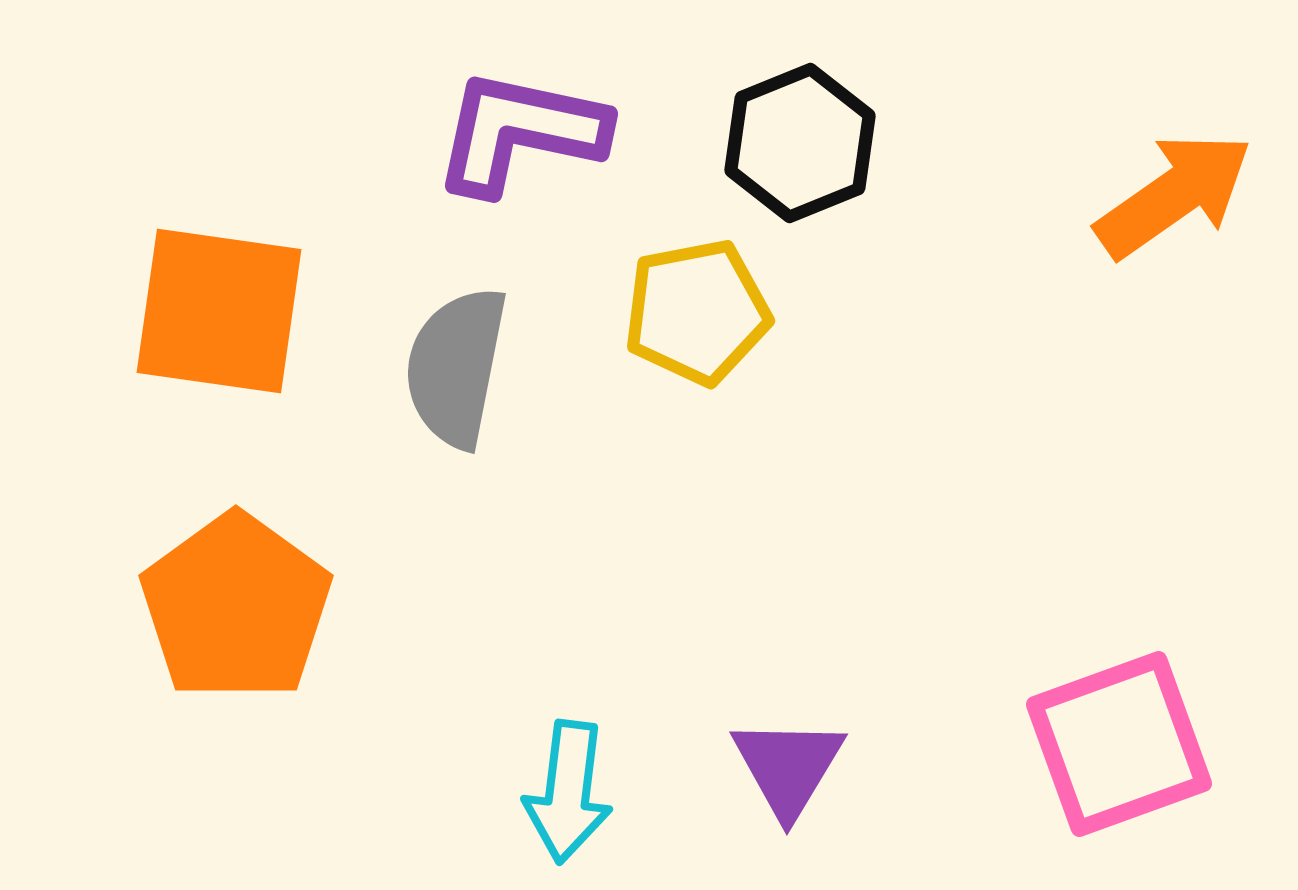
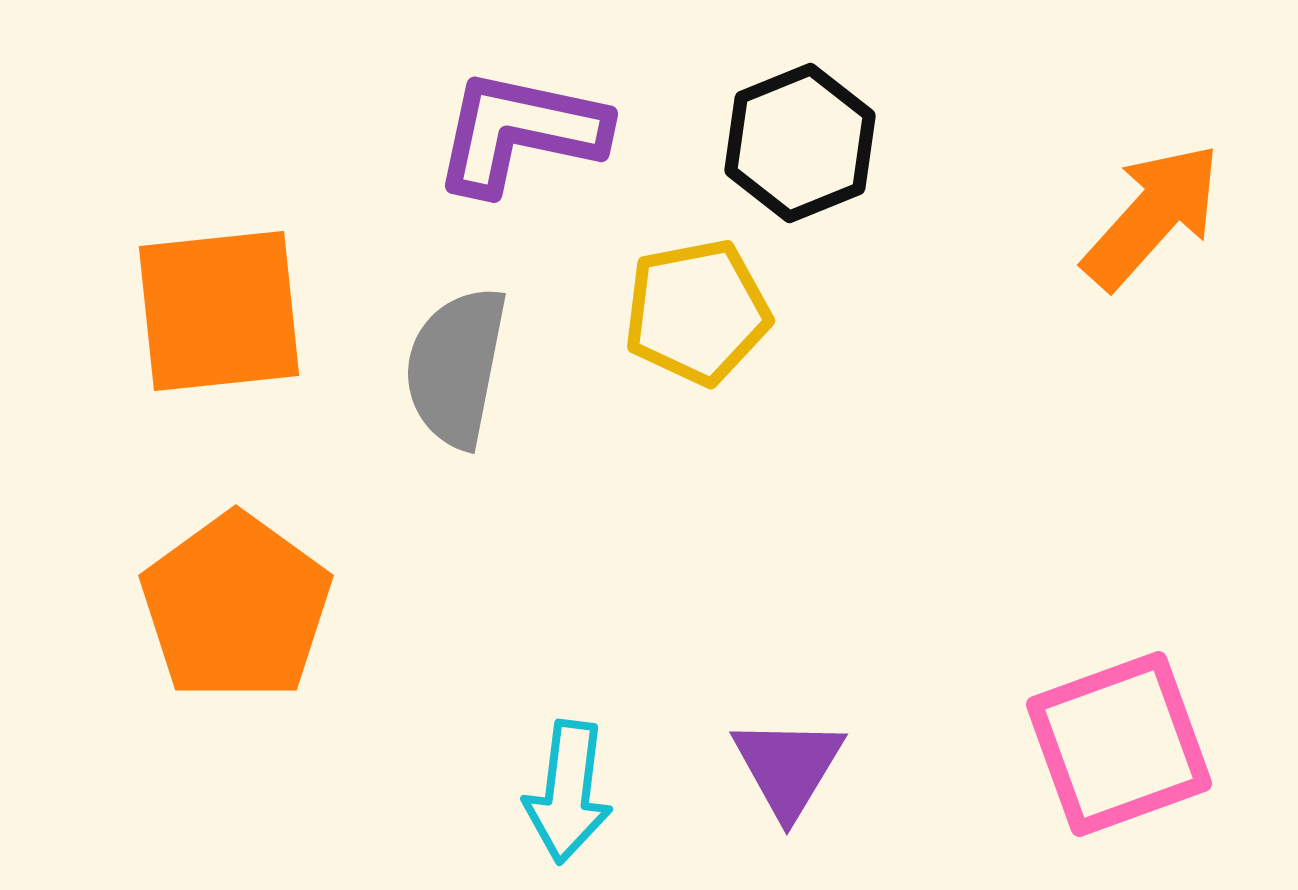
orange arrow: moved 22 px left, 21 px down; rotated 13 degrees counterclockwise
orange square: rotated 14 degrees counterclockwise
